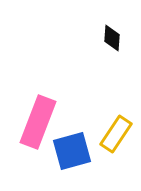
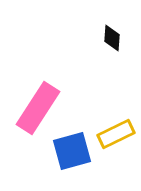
pink rectangle: moved 14 px up; rotated 12 degrees clockwise
yellow rectangle: rotated 30 degrees clockwise
